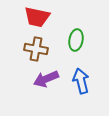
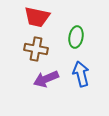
green ellipse: moved 3 px up
blue arrow: moved 7 px up
